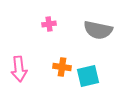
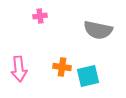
pink cross: moved 9 px left, 8 px up
